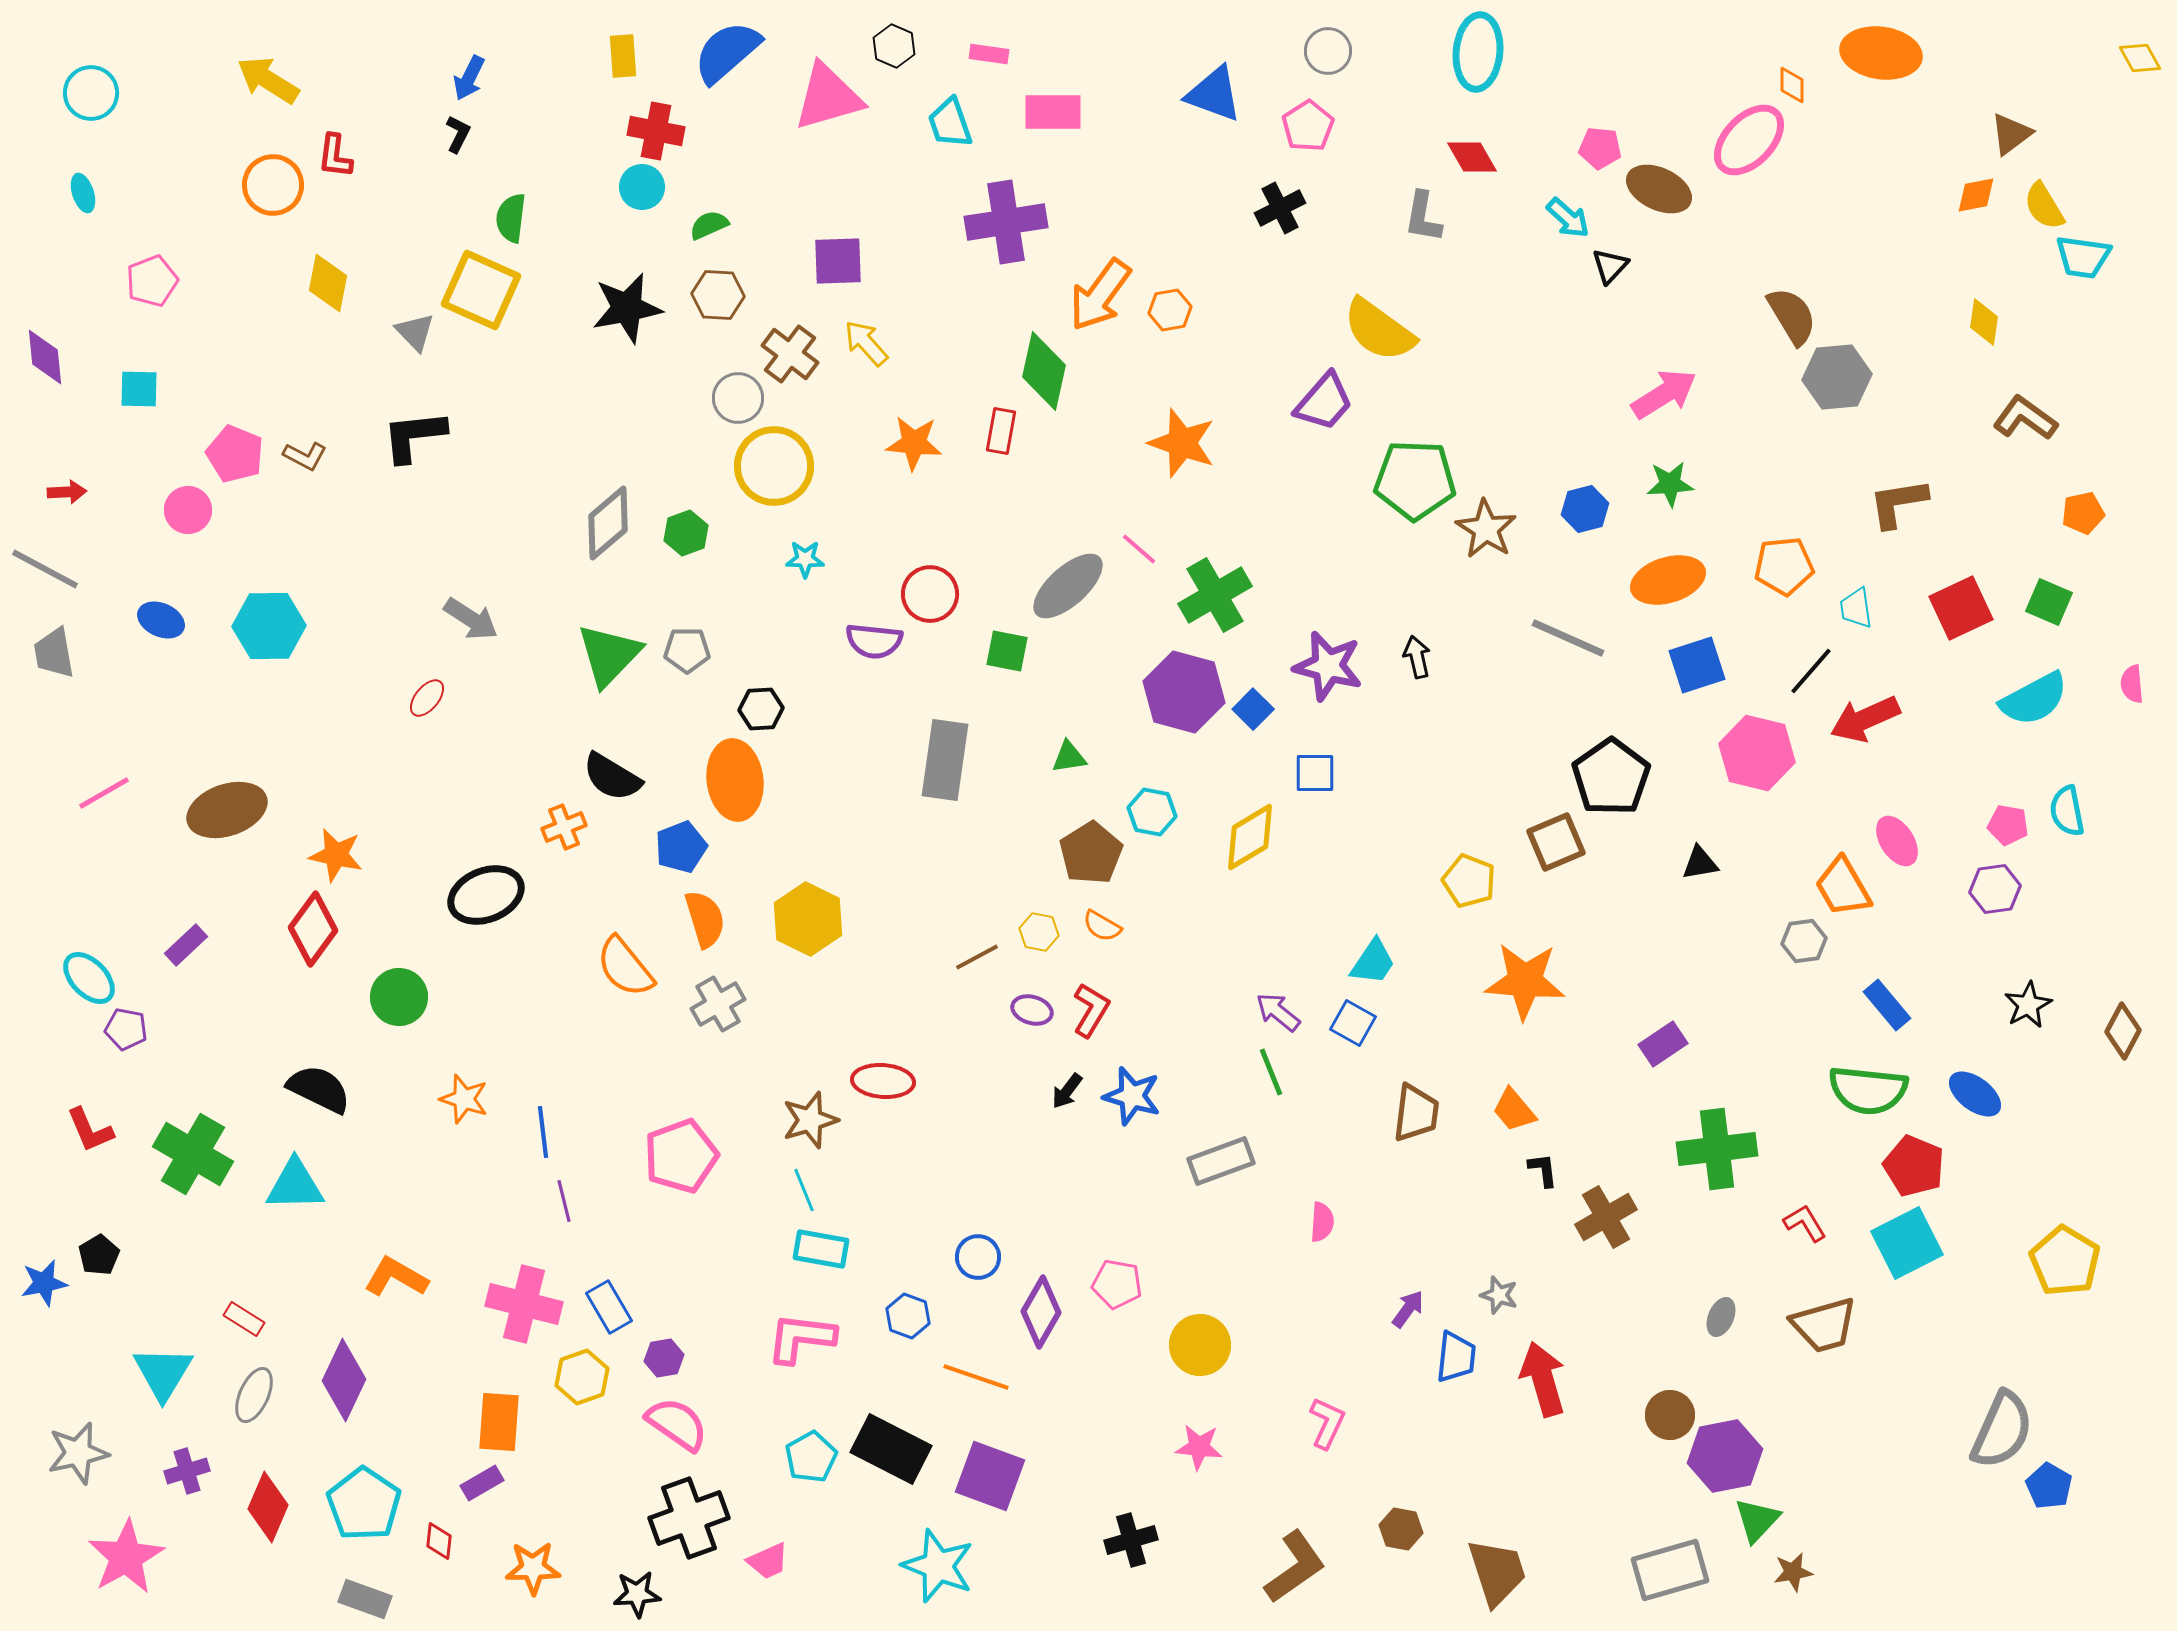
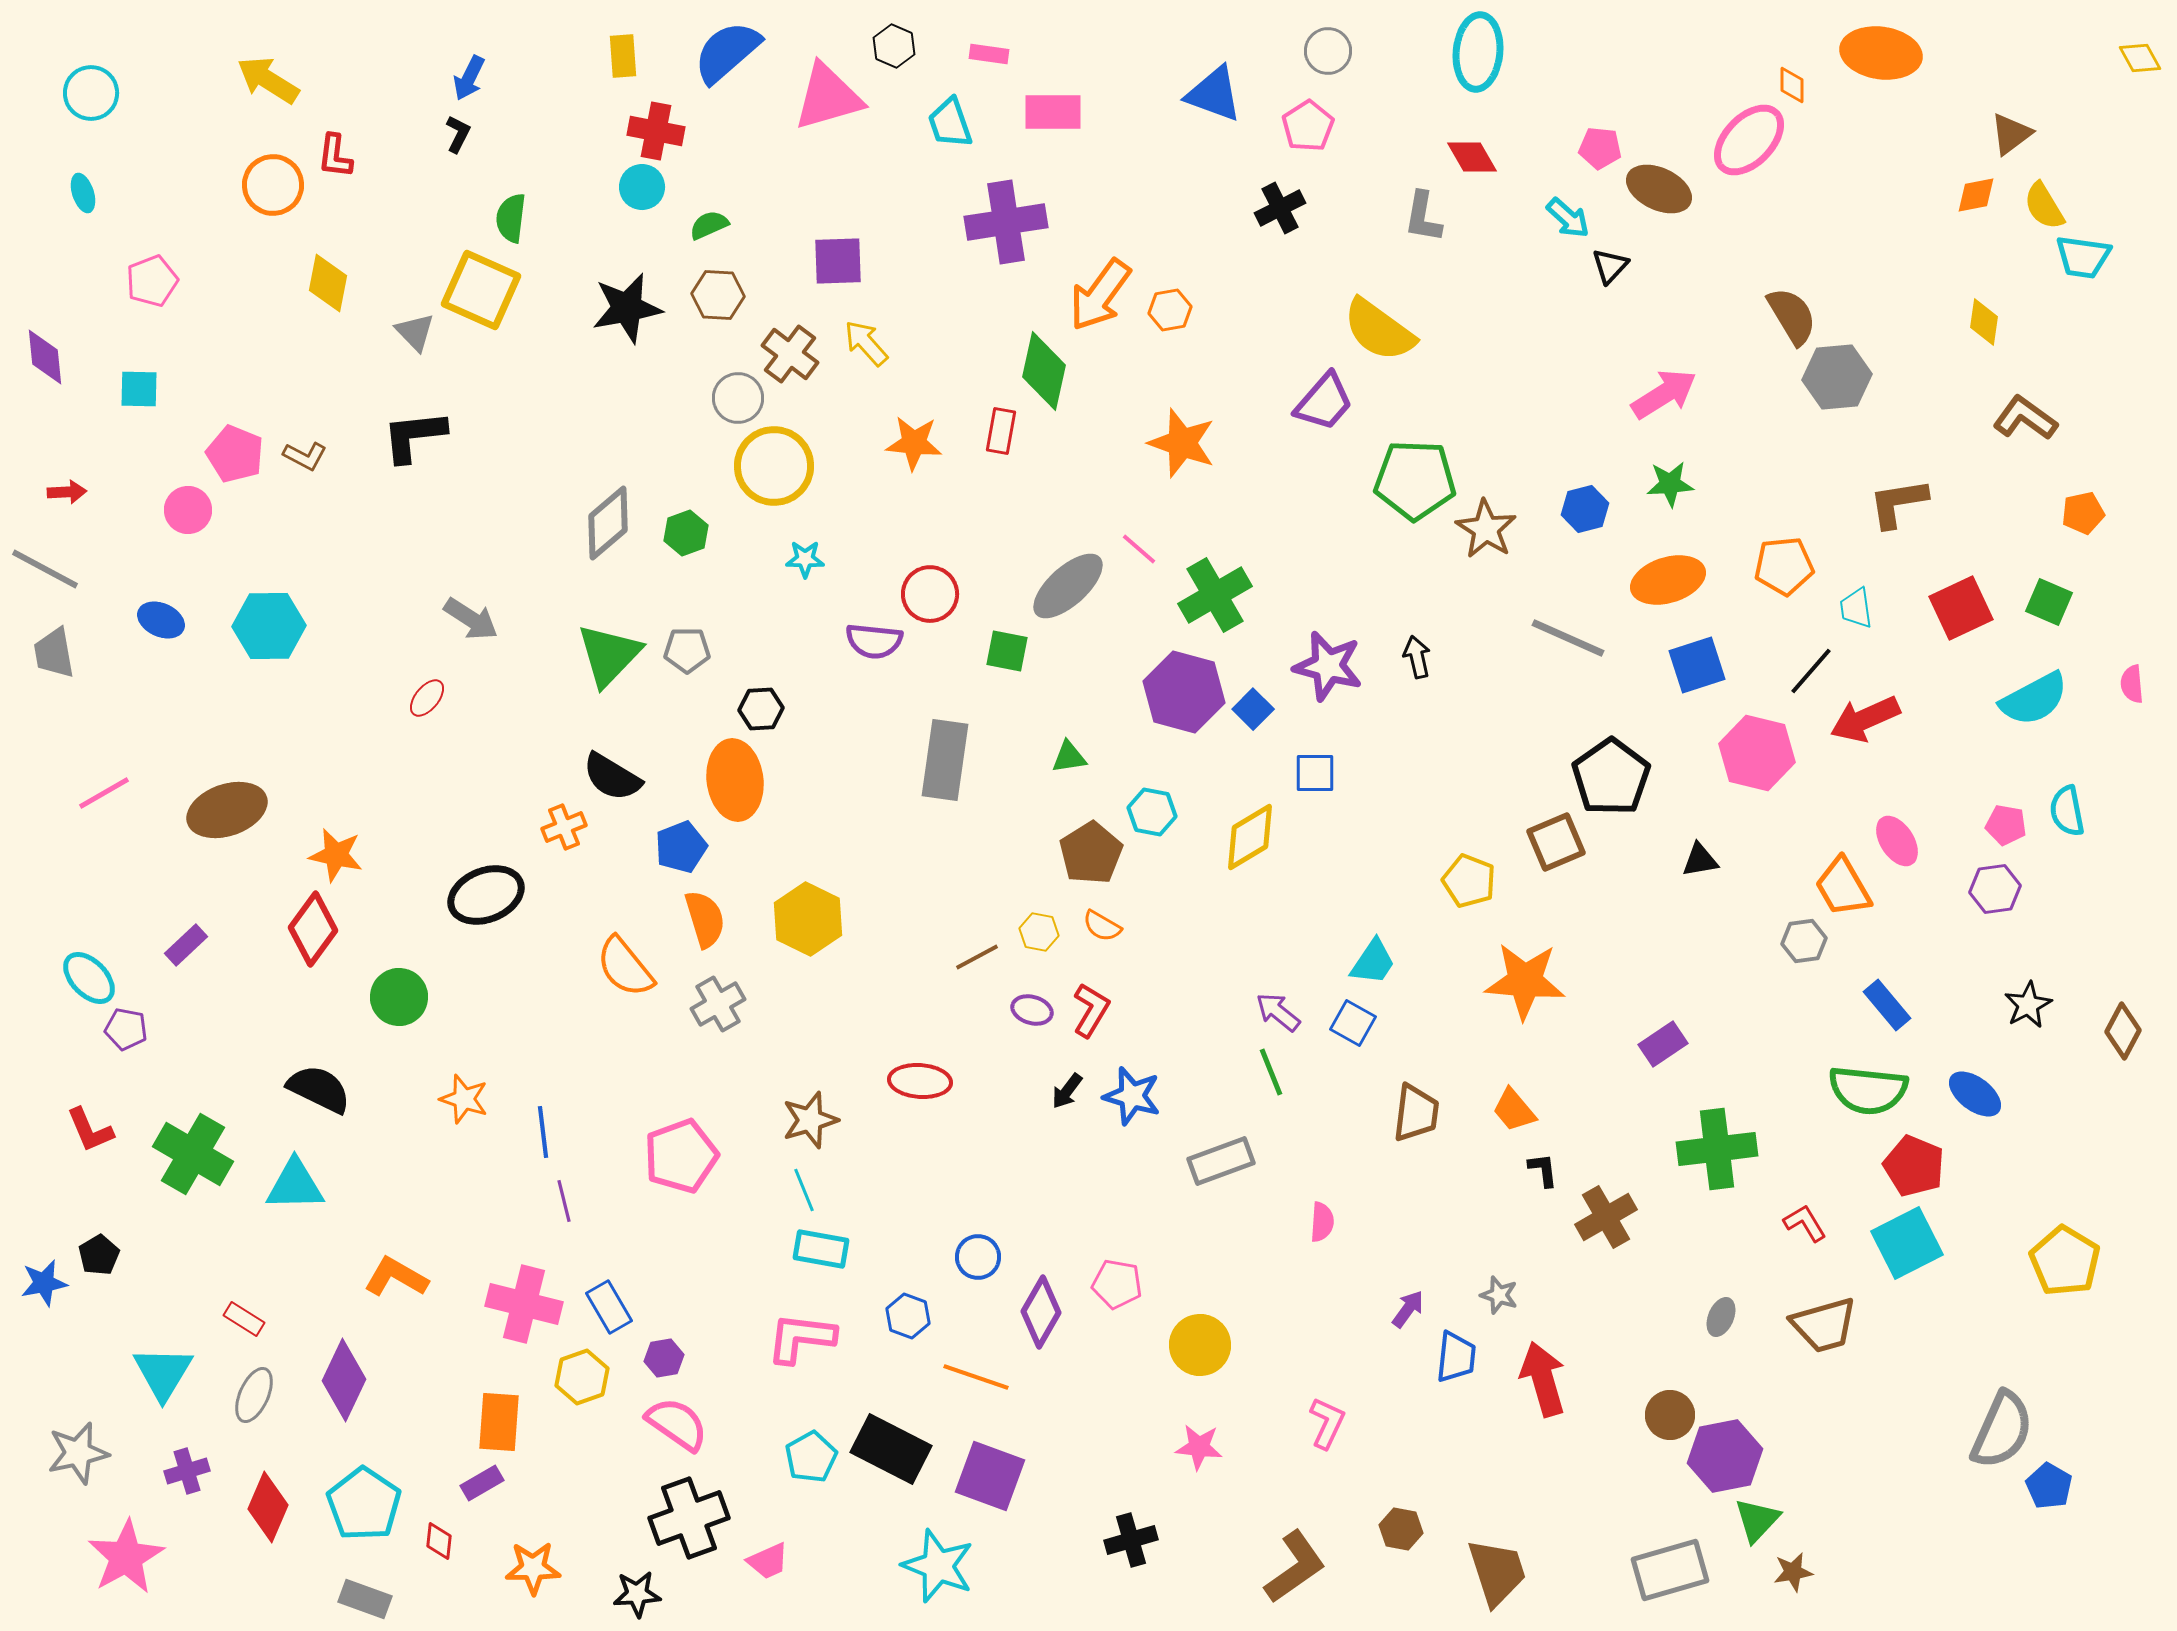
pink pentagon at (2008, 825): moved 2 px left
black triangle at (1700, 863): moved 3 px up
red ellipse at (883, 1081): moved 37 px right
